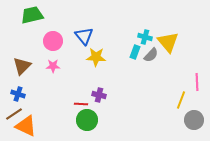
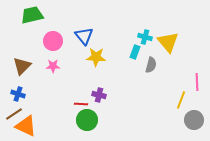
gray semicircle: moved 10 px down; rotated 28 degrees counterclockwise
